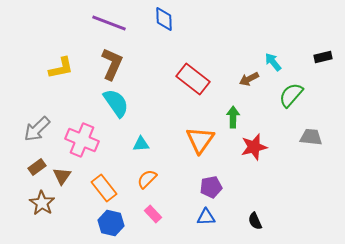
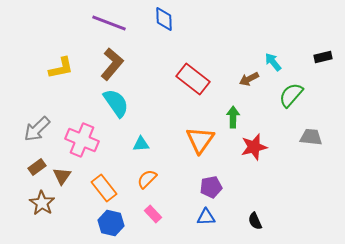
brown L-shape: rotated 16 degrees clockwise
